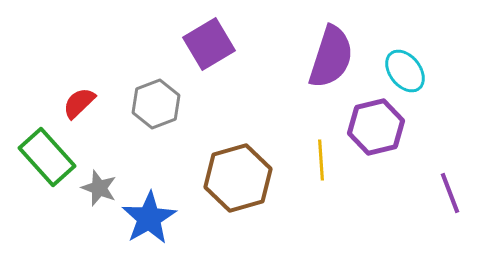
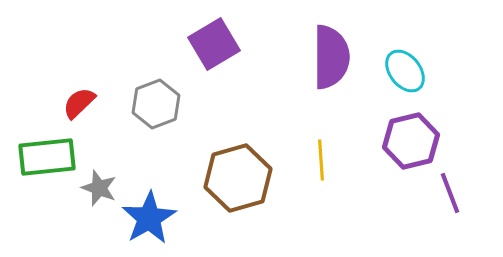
purple square: moved 5 px right
purple semicircle: rotated 18 degrees counterclockwise
purple hexagon: moved 35 px right, 14 px down
green rectangle: rotated 54 degrees counterclockwise
